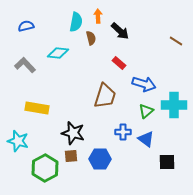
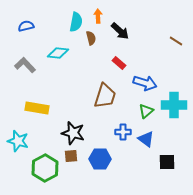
blue arrow: moved 1 px right, 1 px up
